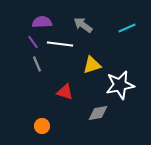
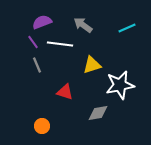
purple semicircle: rotated 18 degrees counterclockwise
gray line: moved 1 px down
